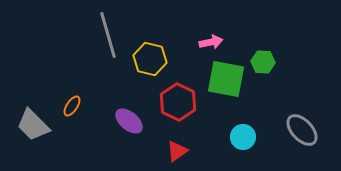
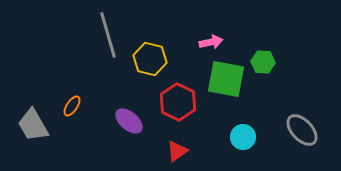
gray trapezoid: rotated 15 degrees clockwise
